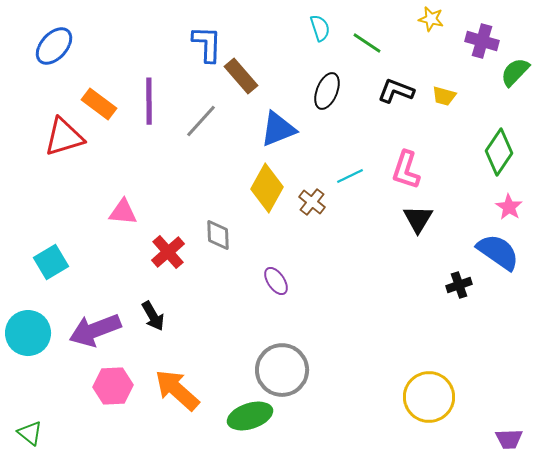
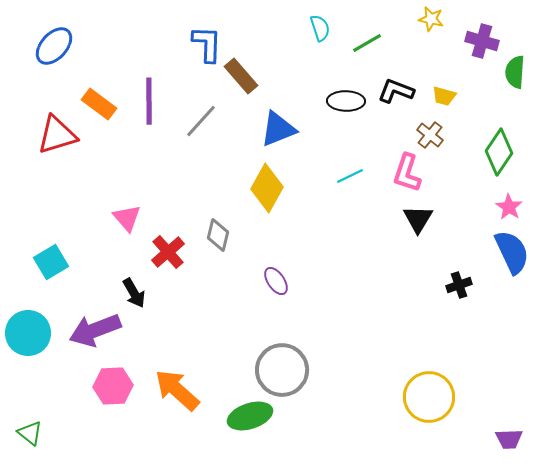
green line: rotated 64 degrees counterclockwise
green semicircle: rotated 40 degrees counterclockwise
black ellipse: moved 19 px right, 10 px down; rotated 69 degrees clockwise
red triangle: moved 7 px left, 2 px up
pink L-shape: moved 1 px right, 3 px down
brown cross: moved 118 px right, 67 px up
pink triangle: moved 4 px right, 6 px down; rotated 44 degrees clockwise
gray diamond: rotated 16 degrees clockwise
blue semicircle: moved 14 px right; rotated 30 degrees clockwise
black arrow: moved 19 px left, 23 px up
